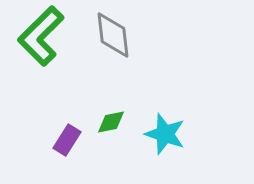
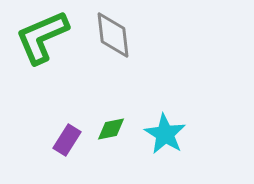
green L-shape: moved 1 px right, 1 px down; rotated 22 degrees clockwise
green diamond: moved 7 px down
cyan star: rotated 12 degrees clockwise
